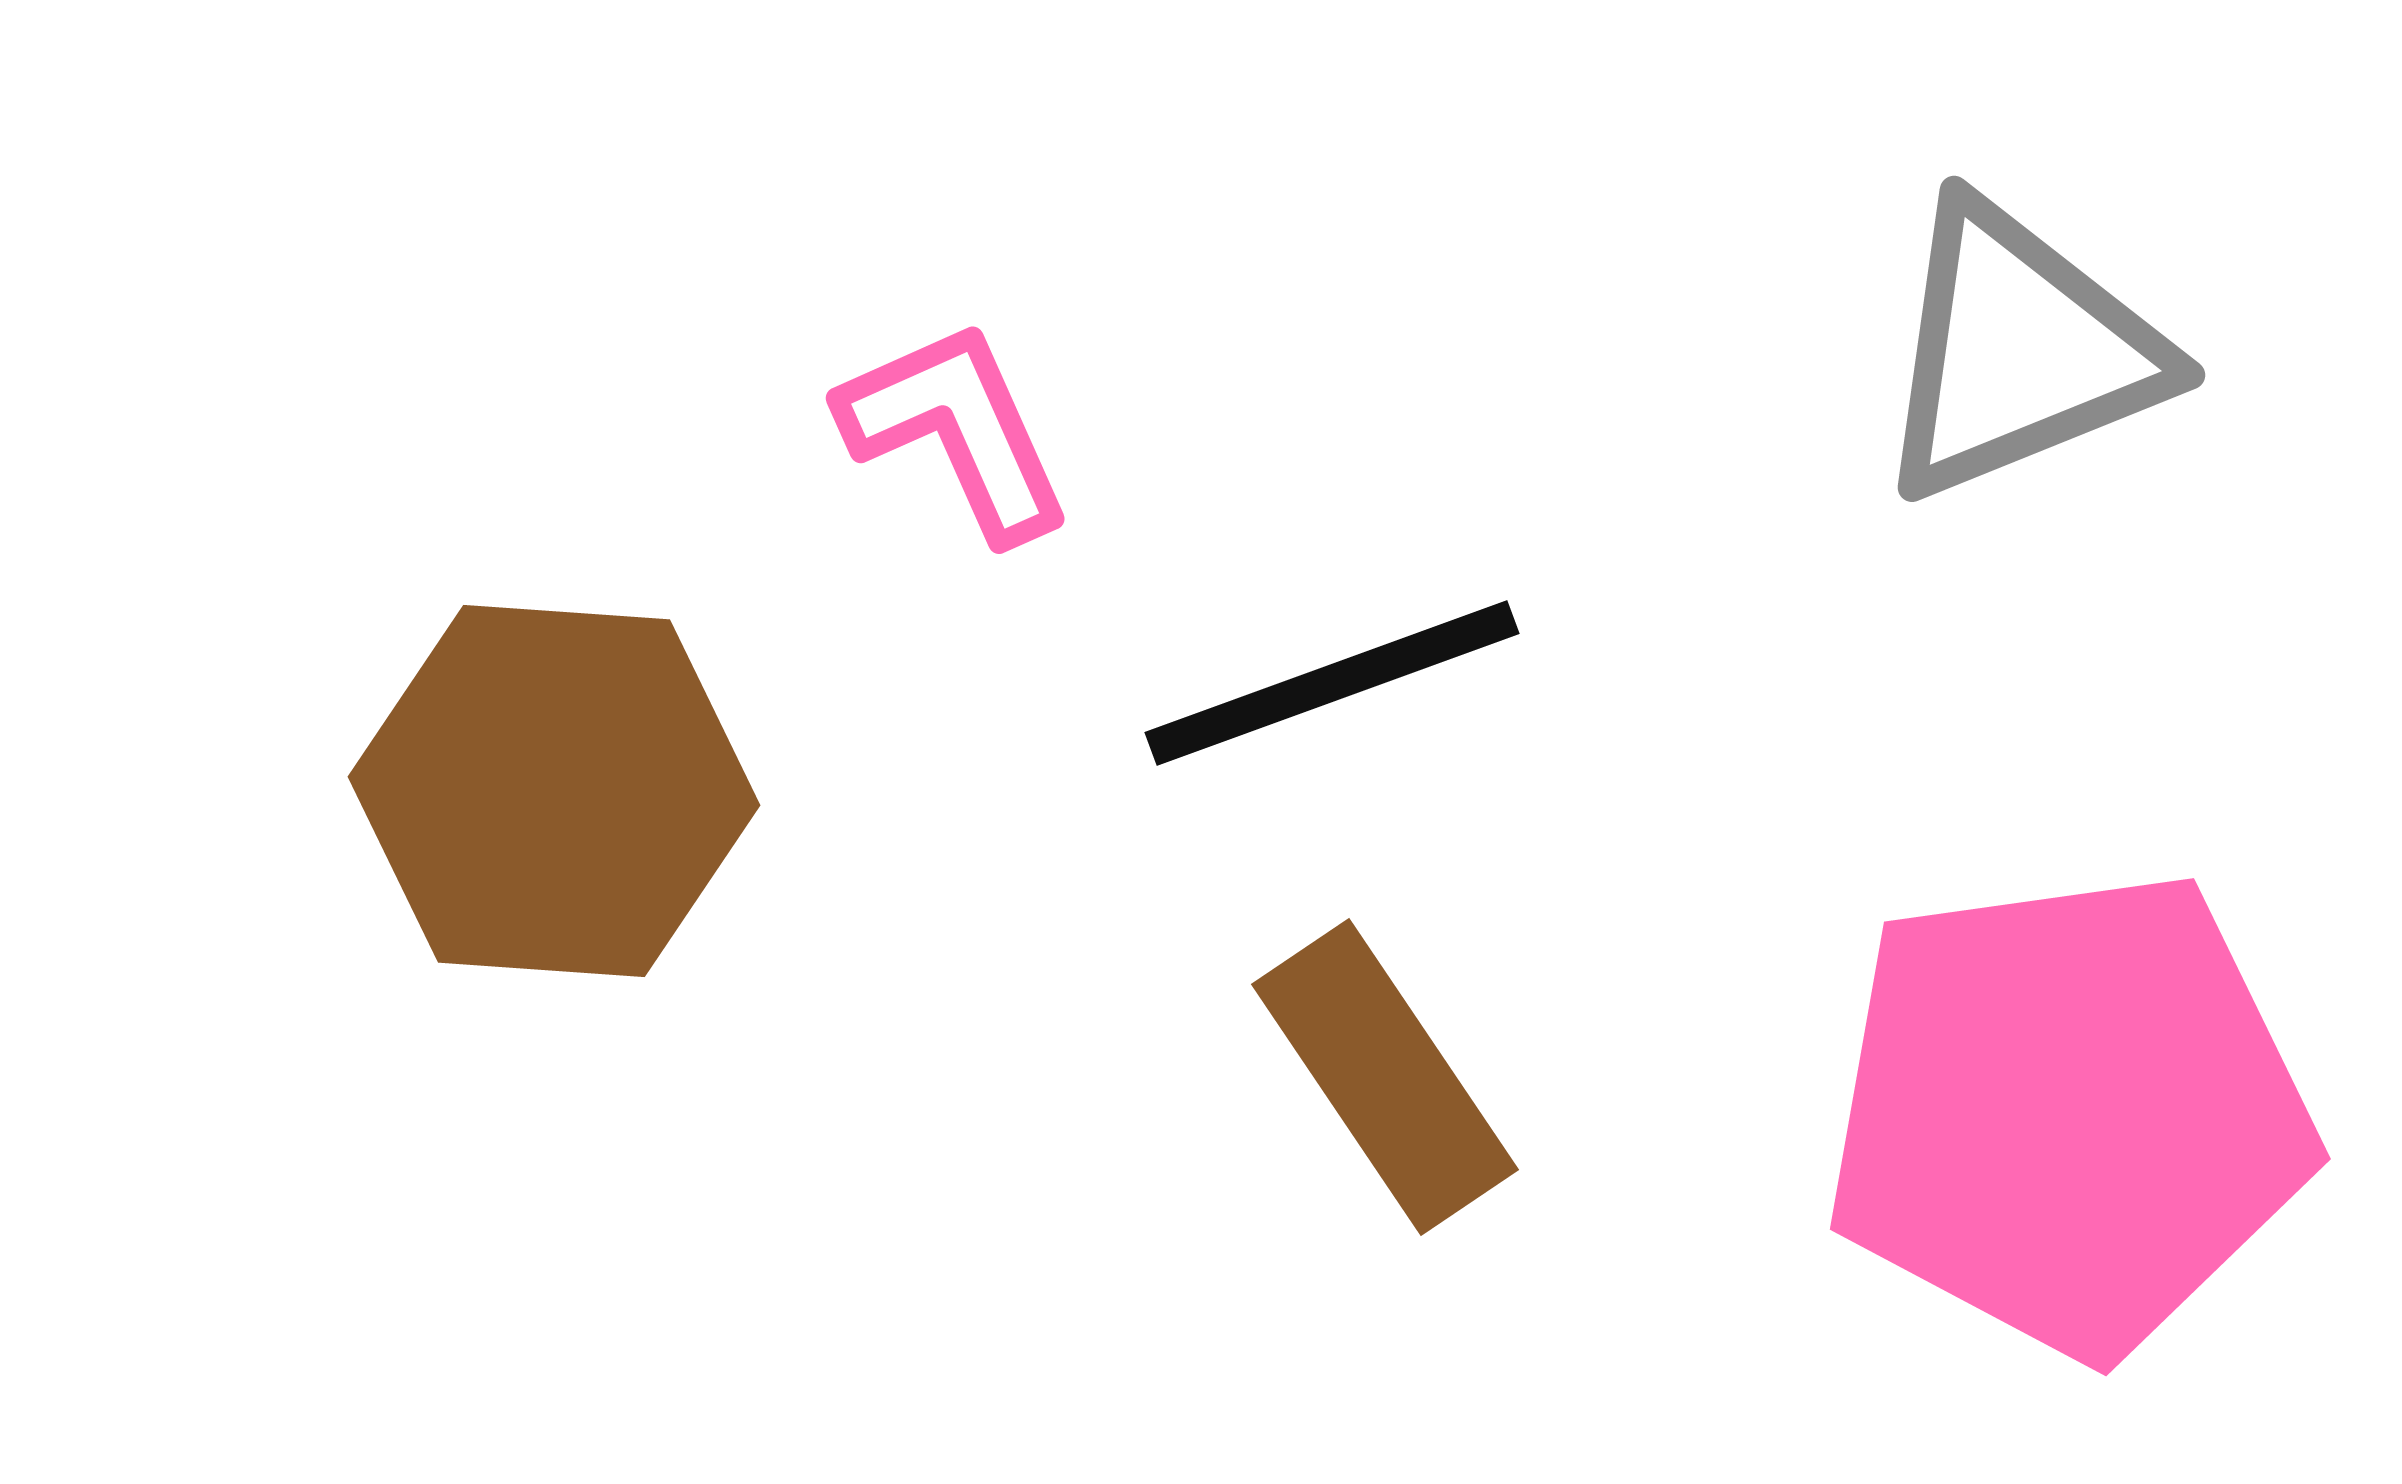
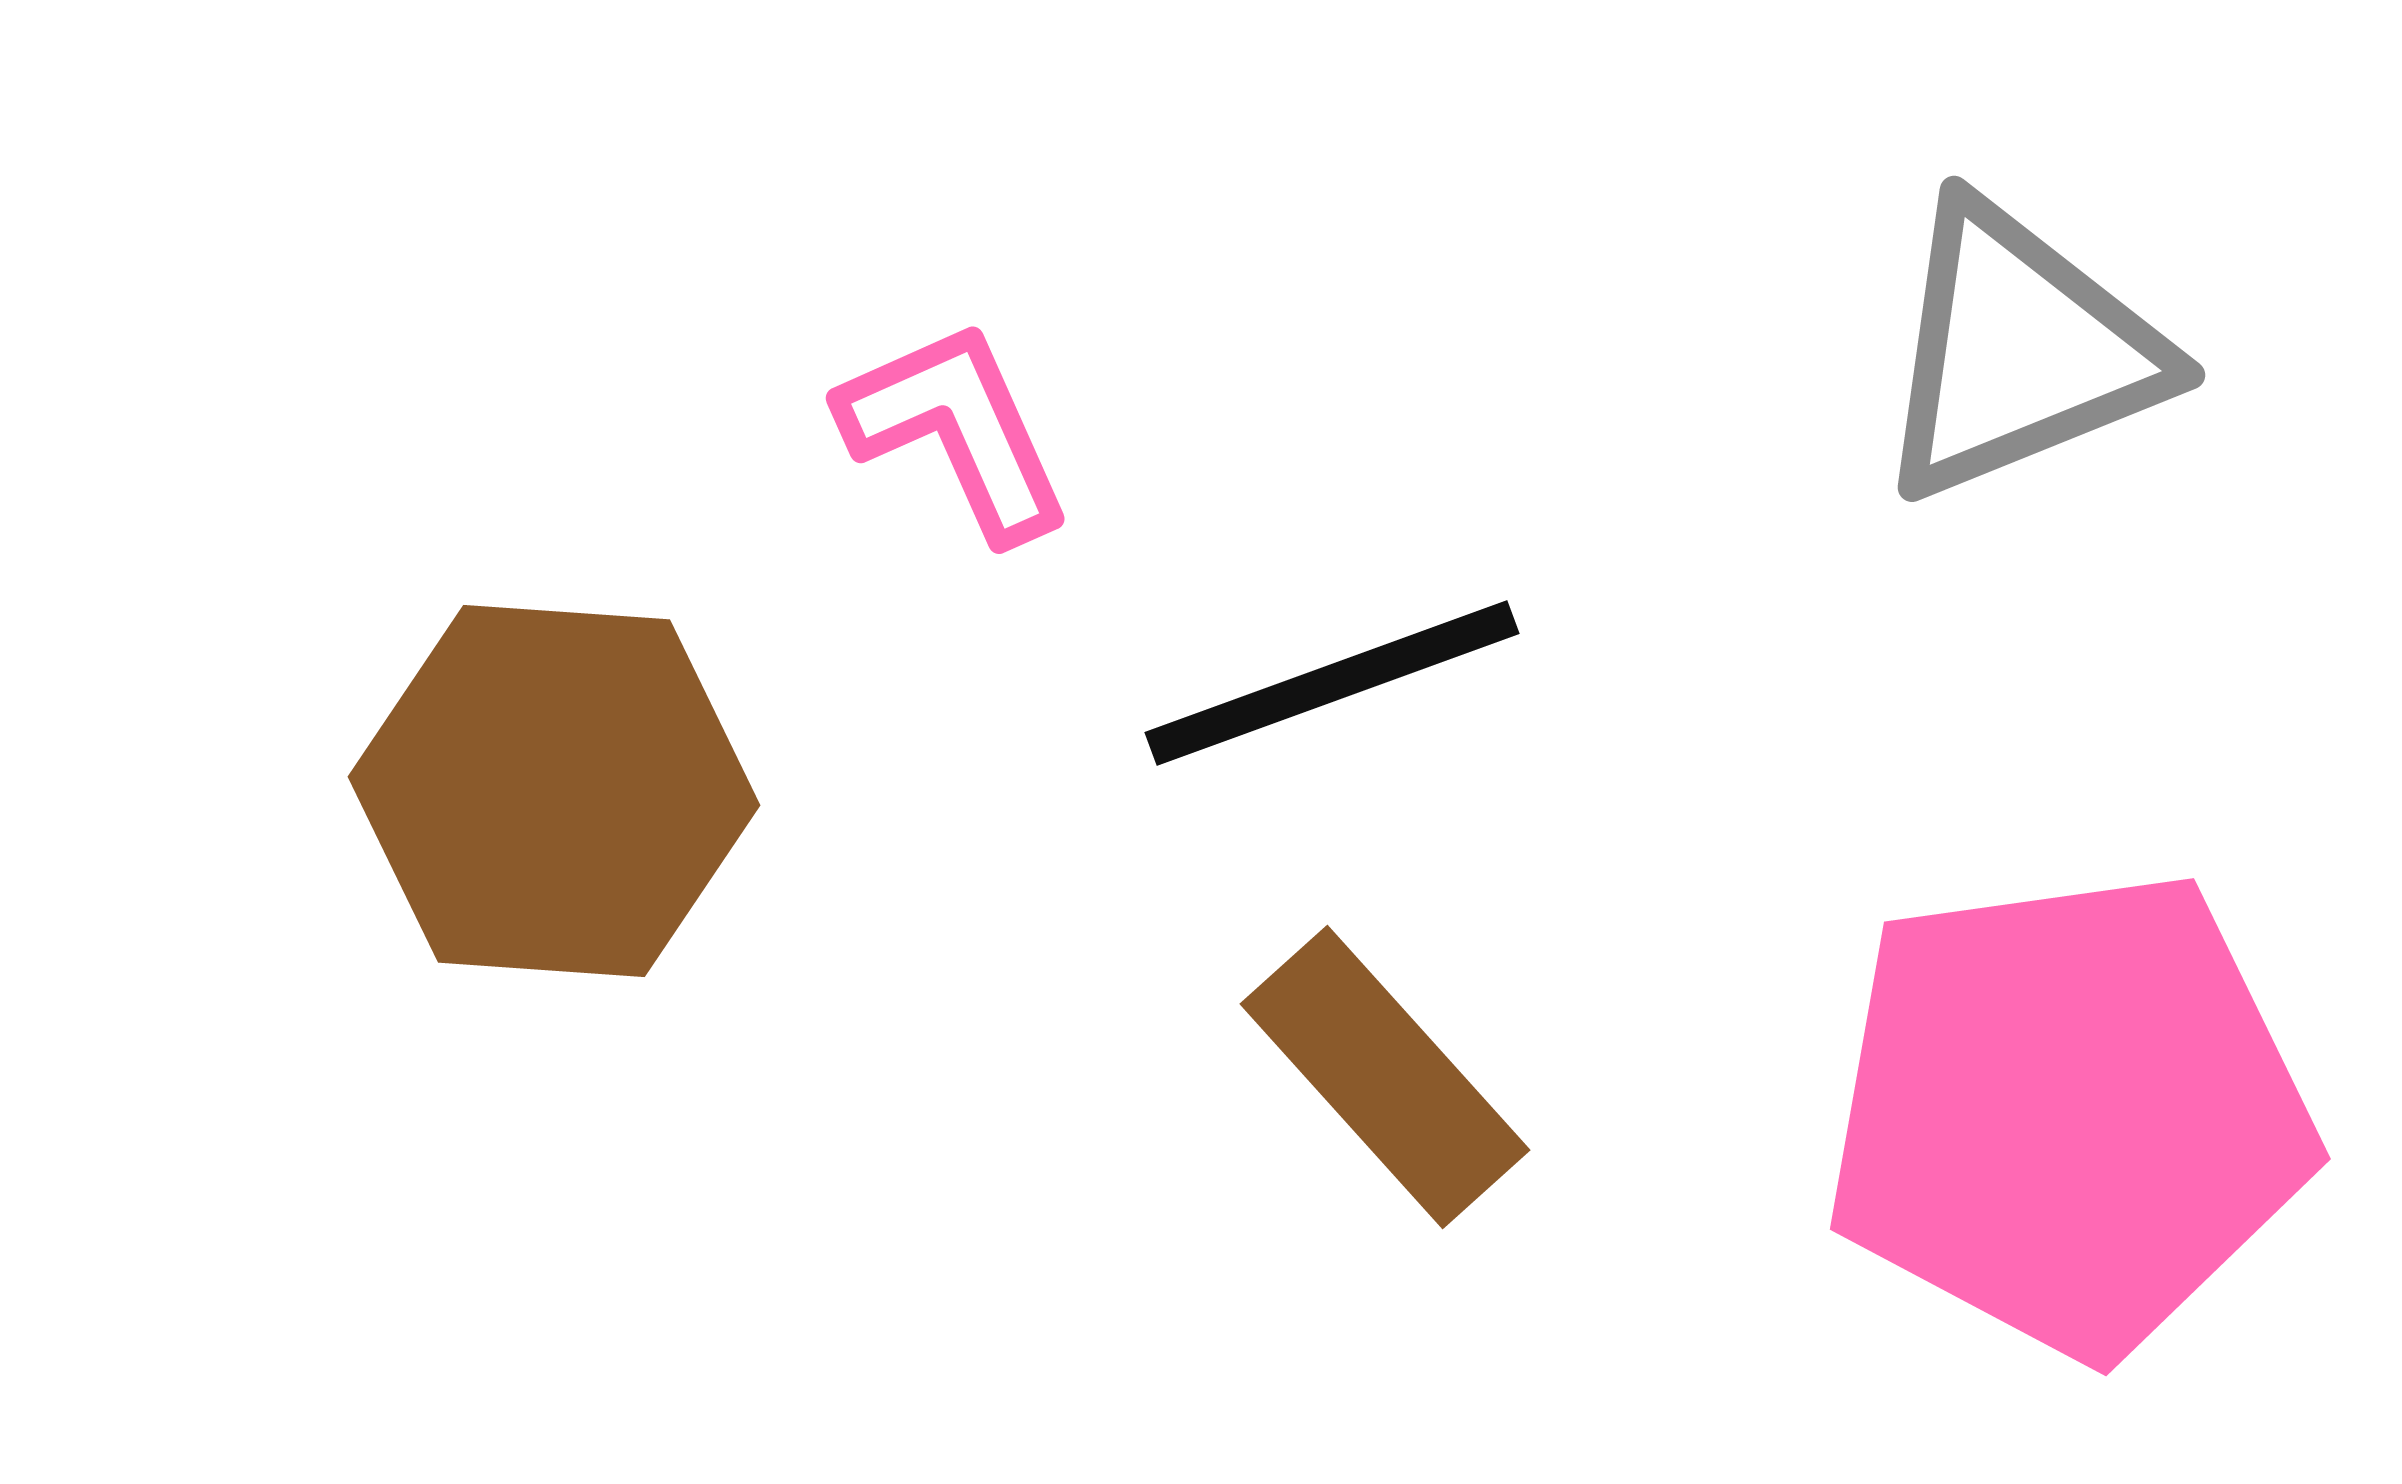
brown rectangle: rotated 8 degrees counterclockwise
